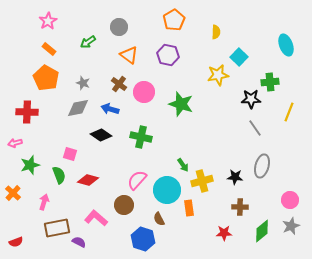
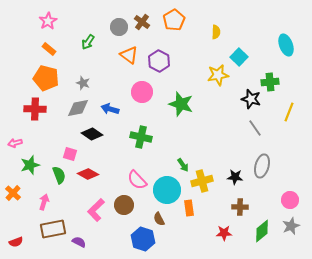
green arrow at (88, 42): rotated 21 degrees counterclockwise
purple hexagon at (168, 55): moved 9 px left, 6 px down; rotated 15 degrees clockwise
orange pentagon at (46, 78): rotated 15 degrees counterclockwise
brown cross at (119, 84): moved 23 px right, 62 px up
pink circle at (144, 92): moved 2 px left
black star at (251, 99): rotated 18 degrees clockwise
red cross at (27, 112): moved 8 px right, 3 px up
black diamond at (101, 135): moved 9 px left, 1 px up
red diamond at (88, 180): moved 6 px up; rotated 15 degrees clockwise
pink semicircle at (137, 180): rotated 85 degrees counterclockwise
pink L-shape at (96, 218): moved 8 px up; rotated 85 degrees counterclockwise
brown rectangle at (57, 228): moved 4 px left, 1 px down
